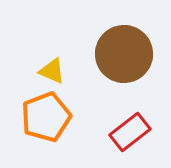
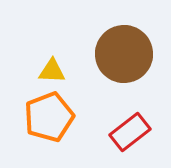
yellow triangle: rotated 20 degrees counterclockwise
orange pentagon: moved 3 px right
